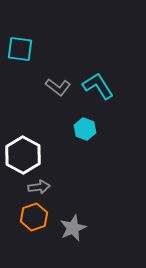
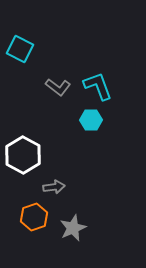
cyan square: rotated 20 degrees clockwise
cyan L-shape: rotated 12 degrees clockwise
cyan hexagon: moved 6 px right, 9 px up; rotated 20 degrees counterclockwise
gray arrow: moved 15 px right
